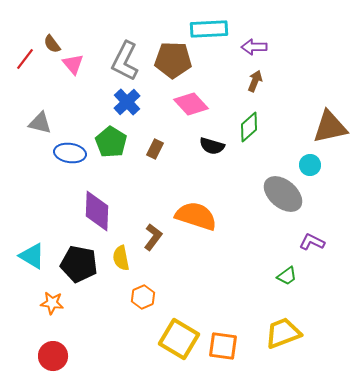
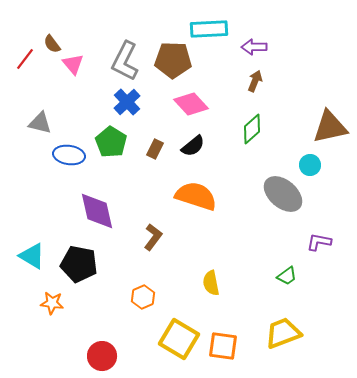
green diamond: moved 3 px right, 2 px down
black semicircle: moved 19 px left; rotated 55 degrees counterclockwise
blue ellipse: moved 1 px left, 2 px down
purple diamond: rotated 15 degrees counterclockwise
orange semicircle: moved 20 px up
purple L-shape: moved 7 px right; rotated 15 degrees counterclockwise
yellow semicircle: moved 90 px right, 25 px down
red circle: moved 49 px right
